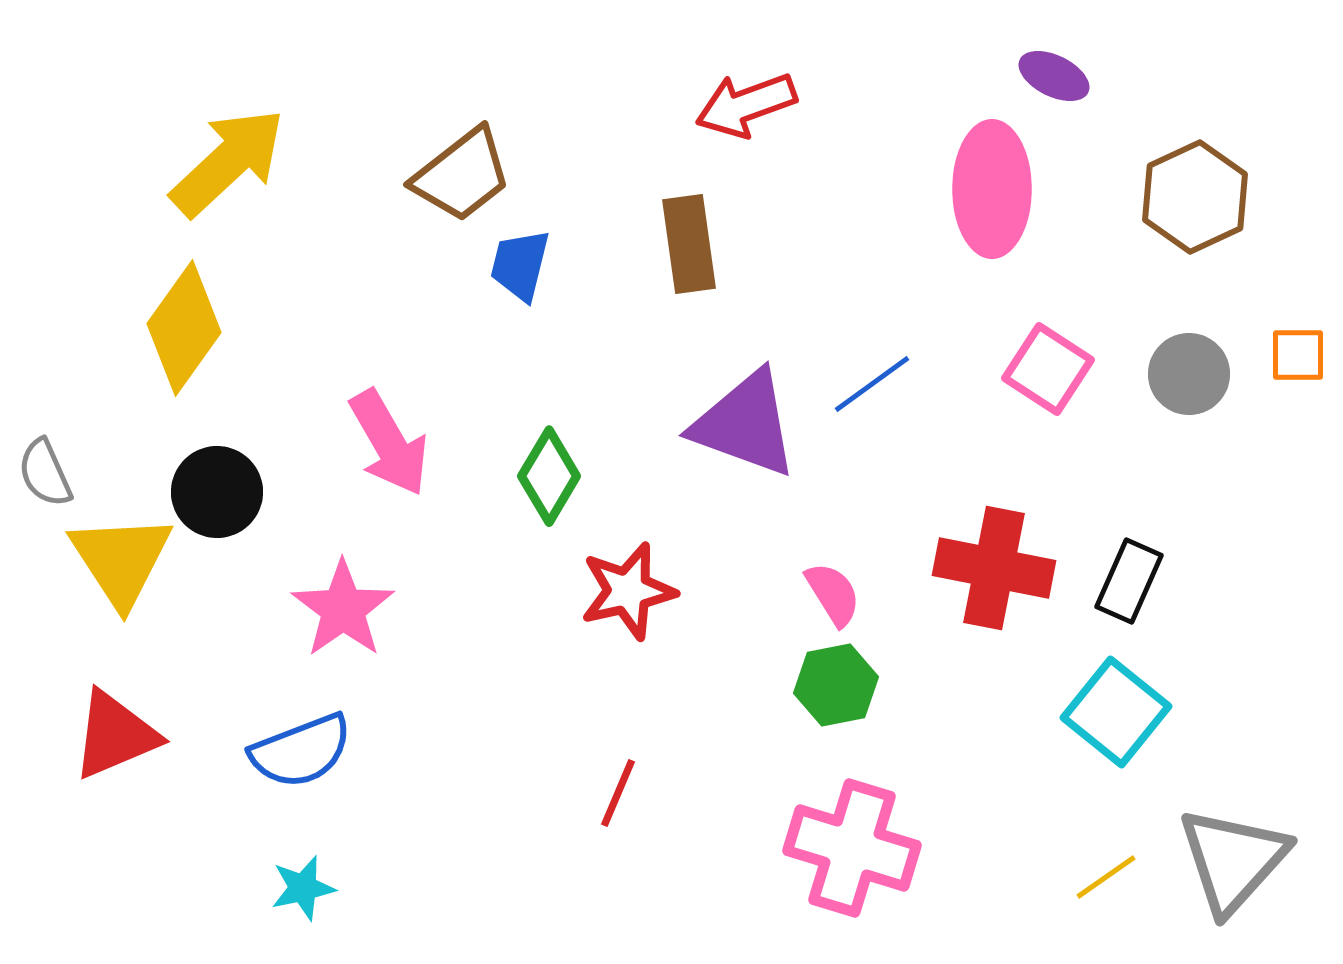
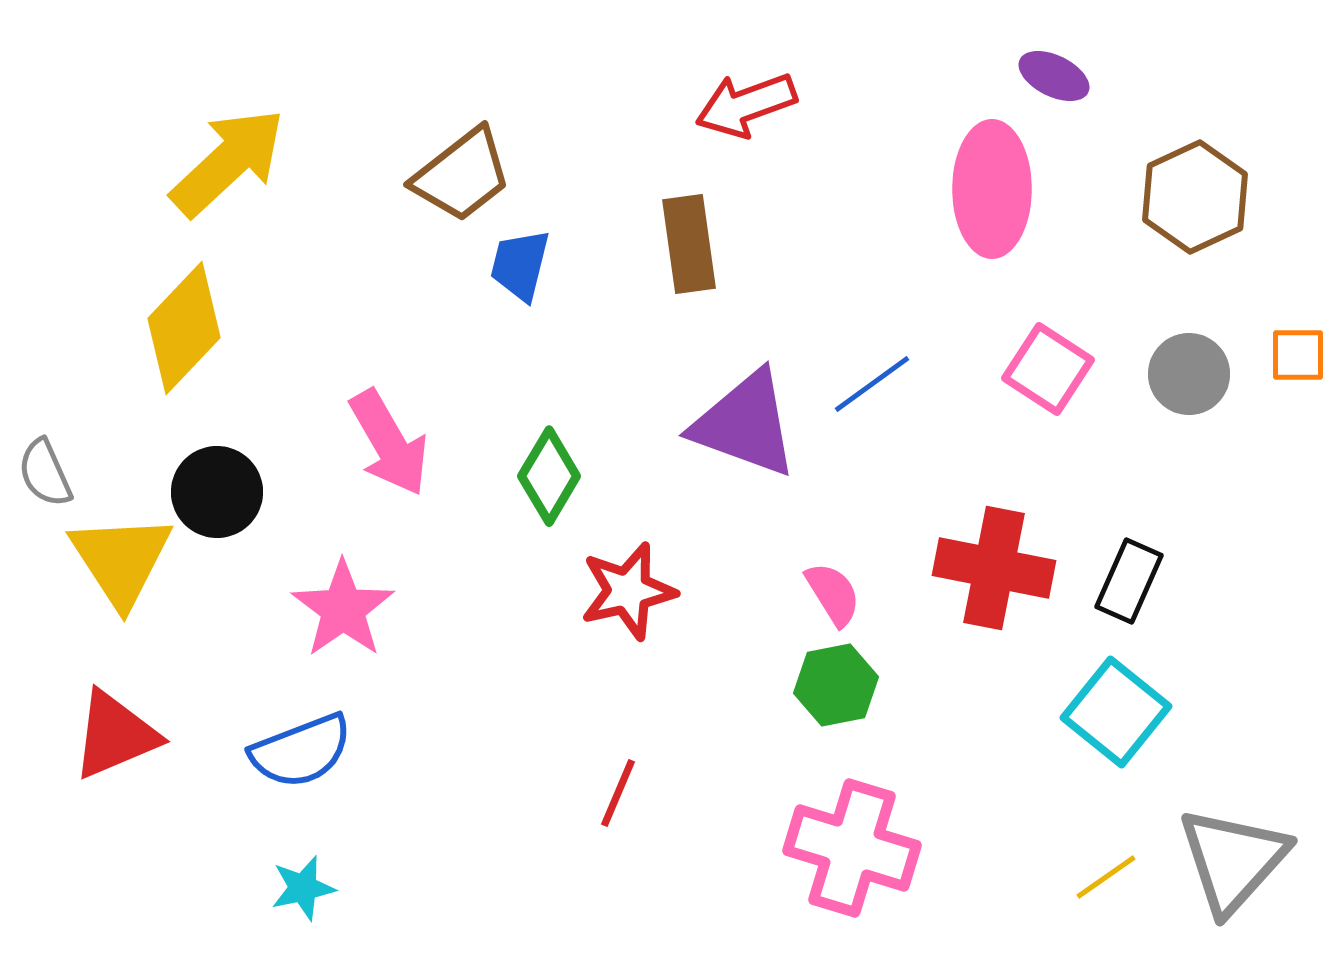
yellow diamond: rotated 8 degrees clockwise
